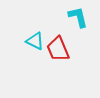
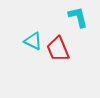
cyan triangle: moved 2 px left
